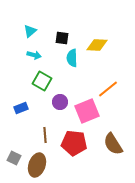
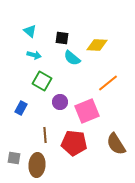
cyan triangle: rotated 40 degrees counterclockwise
cyan semicircle: rotated 48 degrees counterclockwise
orange line: moved 6 px up
blue rectangle: rotated 40 degrees counterclockwise
brown semicircle: moved 3 px right
gray square: rotated 16 degrees counterclockwise
brown ellipse: rotated 15 degrees counterclockwise
